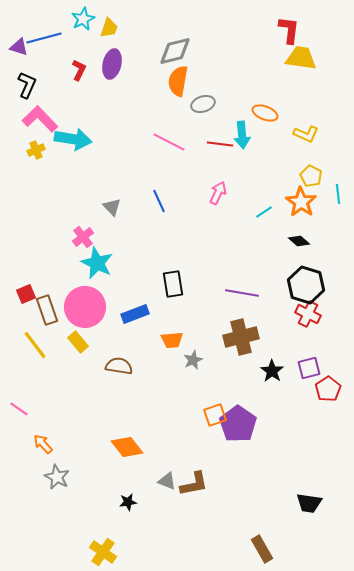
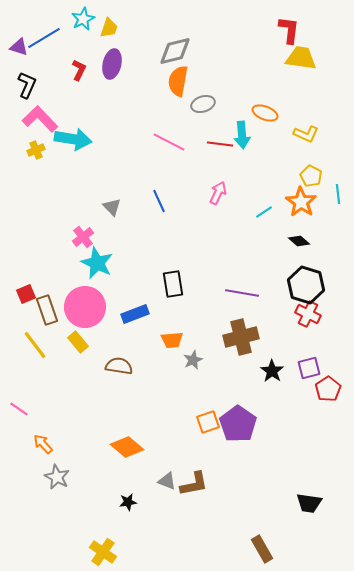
blue line at (44, 38): rotated 16 degrees counterclockwise
orange square at (215, 415): moved 7 px left, 7 px down
orange diamond at (127, 447): rotated 12 degrees counterclockwise
